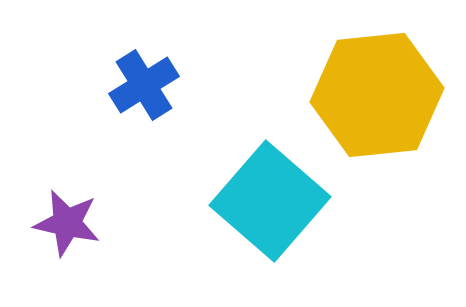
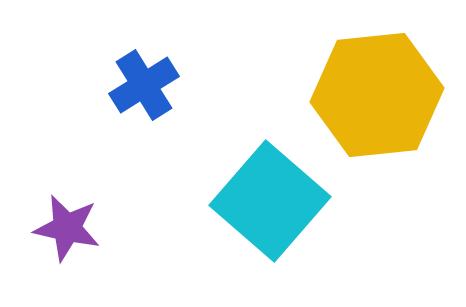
purple star: moved 5 px down
